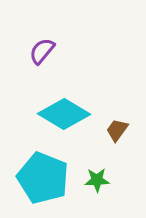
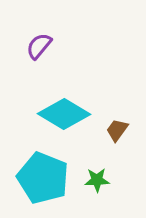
purple semicircle: moved 3 px left, 5 px up
